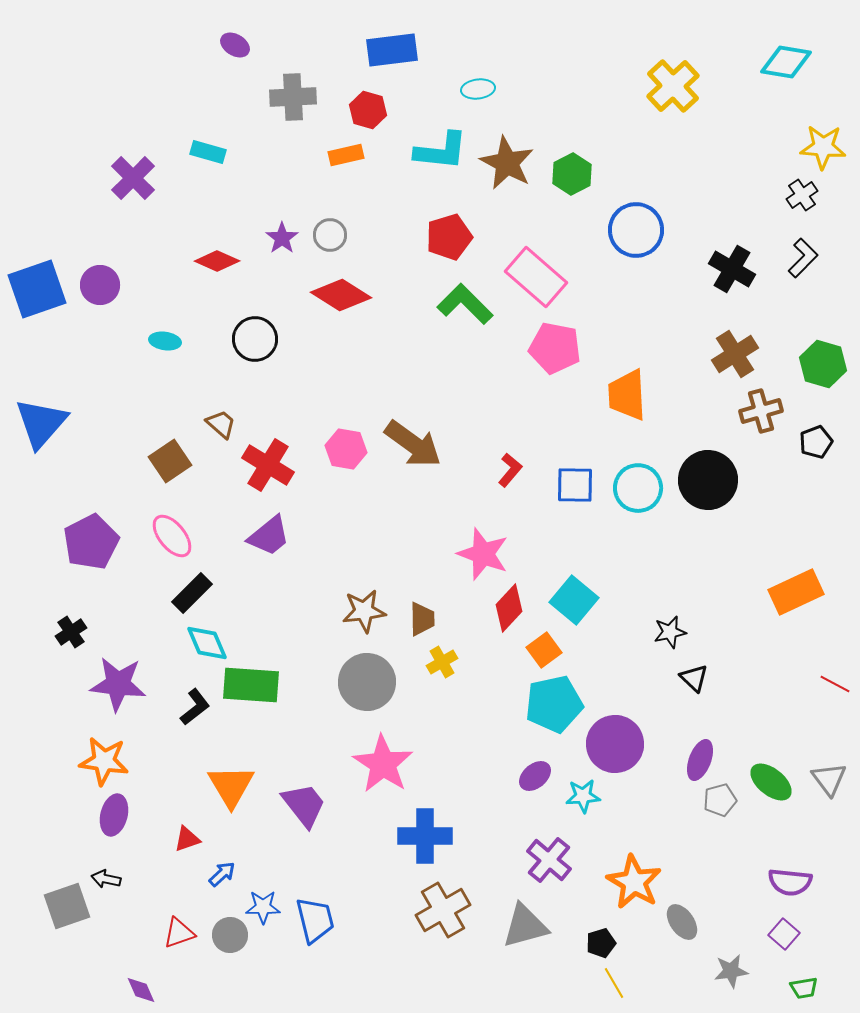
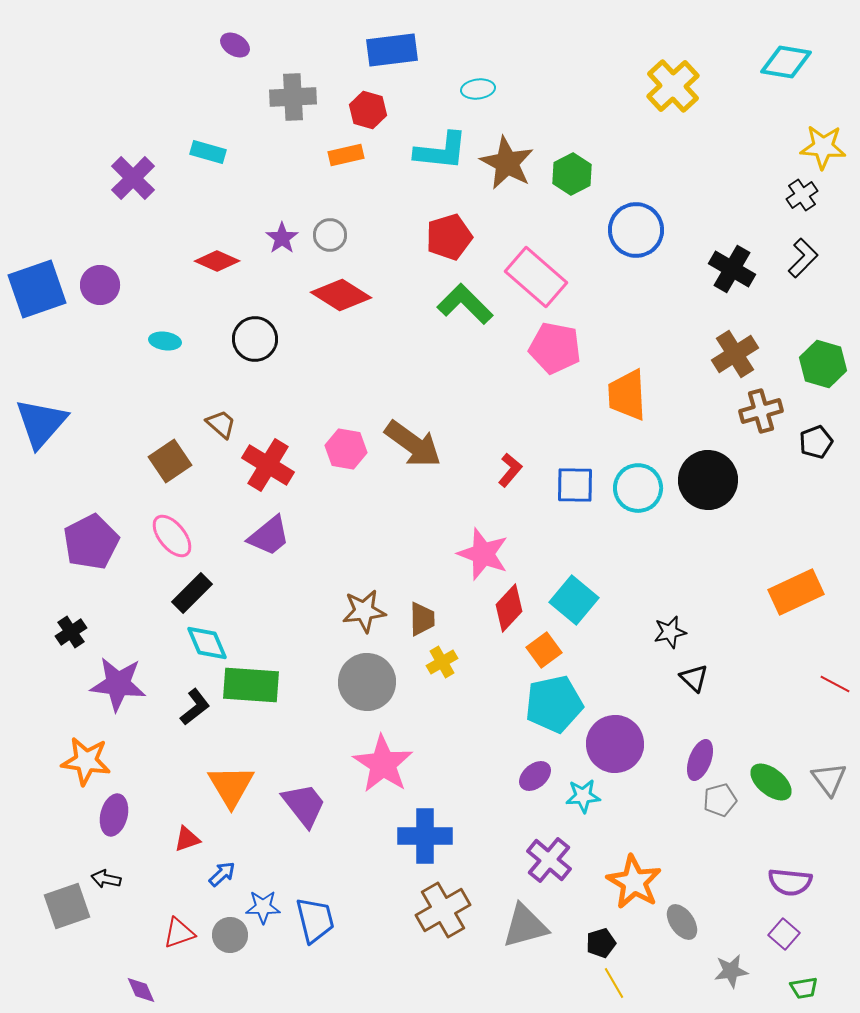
orange star at (104, 761): moved 18 px left
